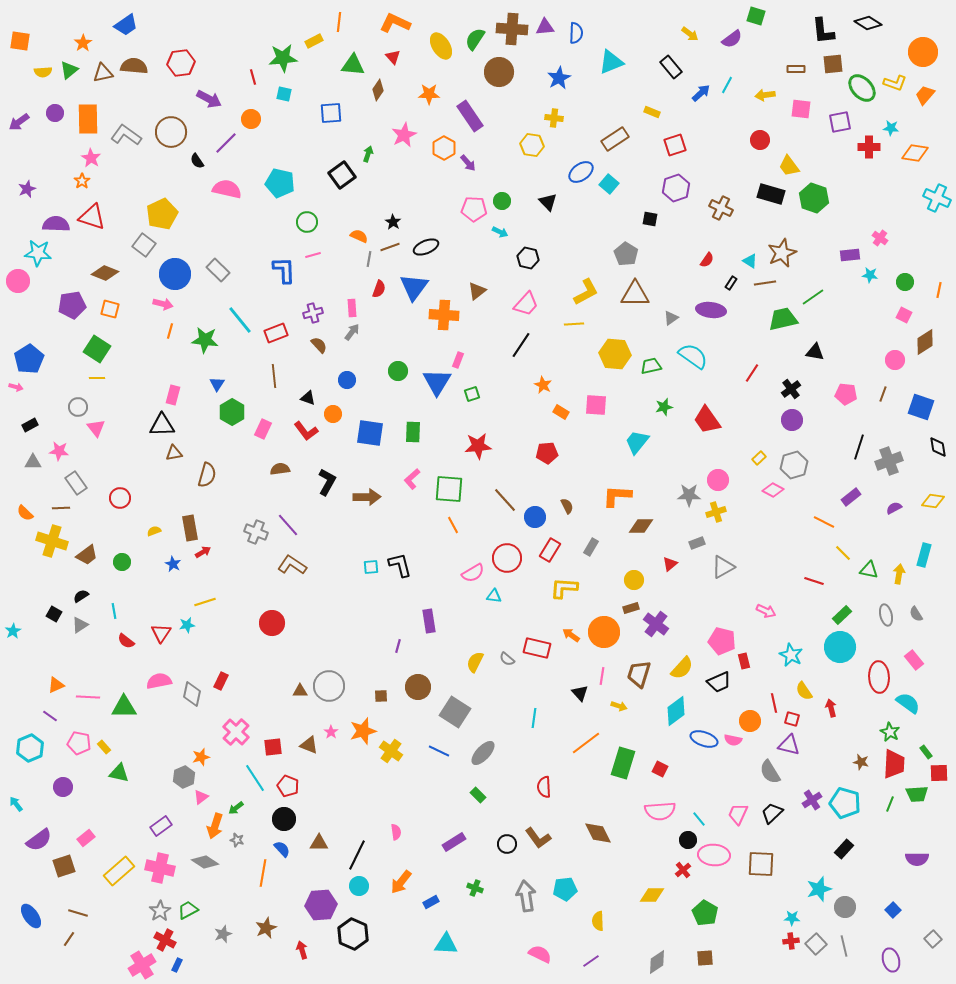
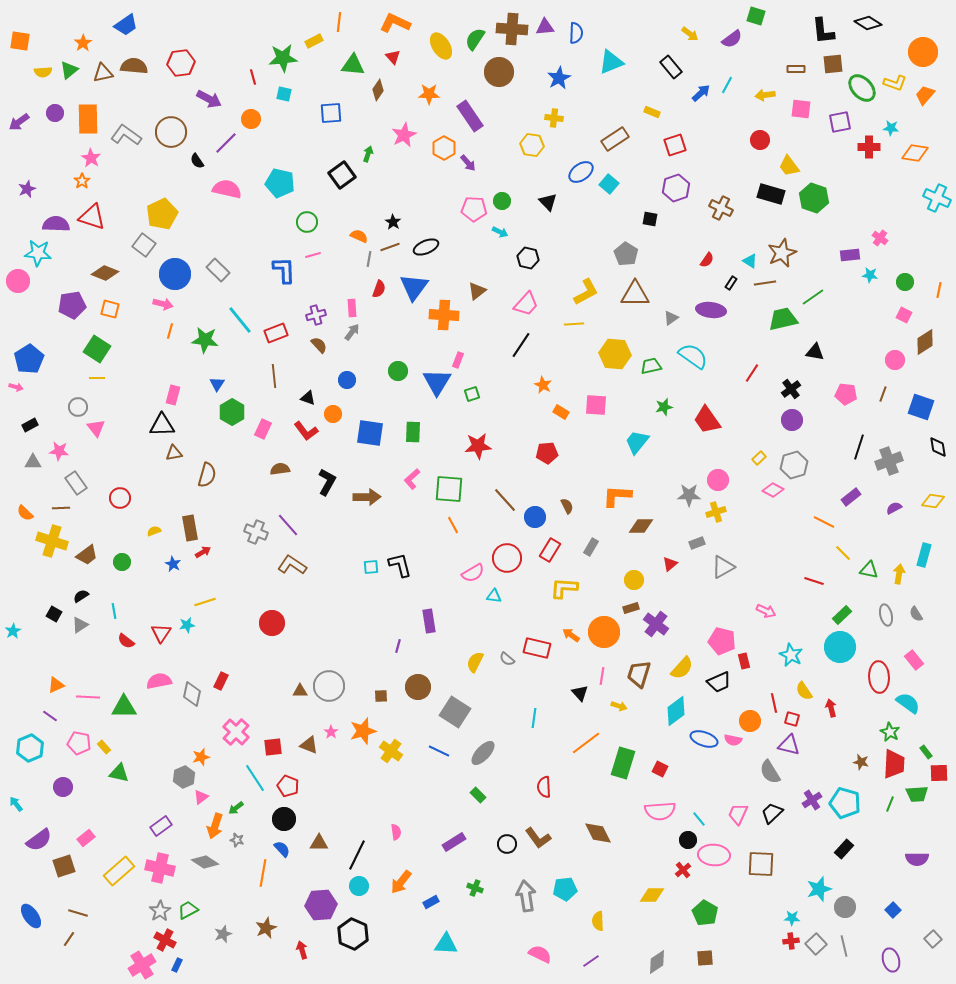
purple cross at (313, 313): moved 3 px right, 2 px down
